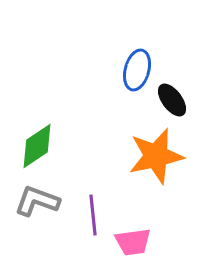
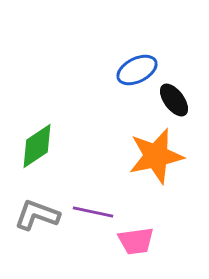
blue ellipse: rotated 48 degrees clockwise
black ellipse: moved 2 px right
gray L-shape: moved 14 px down
purple line: moved 3 px up; rotated 72 degrees counterclockwise
pink trapezoid: moved 3 px right, 1 px up
